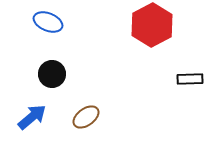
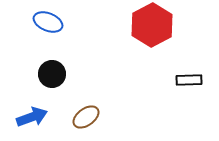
black rectangle: moved 1 px left, 1 px down
blue arrow: rotated 20 degrees clockwise
